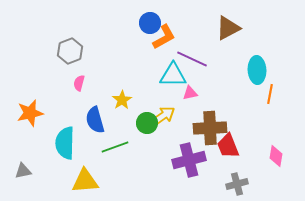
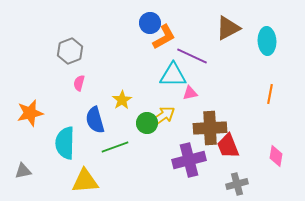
purple line: moved 3 px up
cyan ellipse: moved 10 px right, 29 px up
